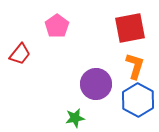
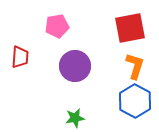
pink pentagon: rotated 25 degrees clockwise
red trapezoid: moved 3 px down; rotated 35 degrees counterclockwise
purple circle: moved 21 px left, 18 px up
blue hexagon: moved 3 px left, 1 px down
